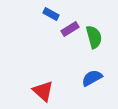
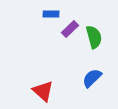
blue rectangle: rotated 28 degrees counterclockwise
purple rectangle: rotated 12 degrees counterclockwise
blue semicircle: rotated 15 degrees counterclockwise
